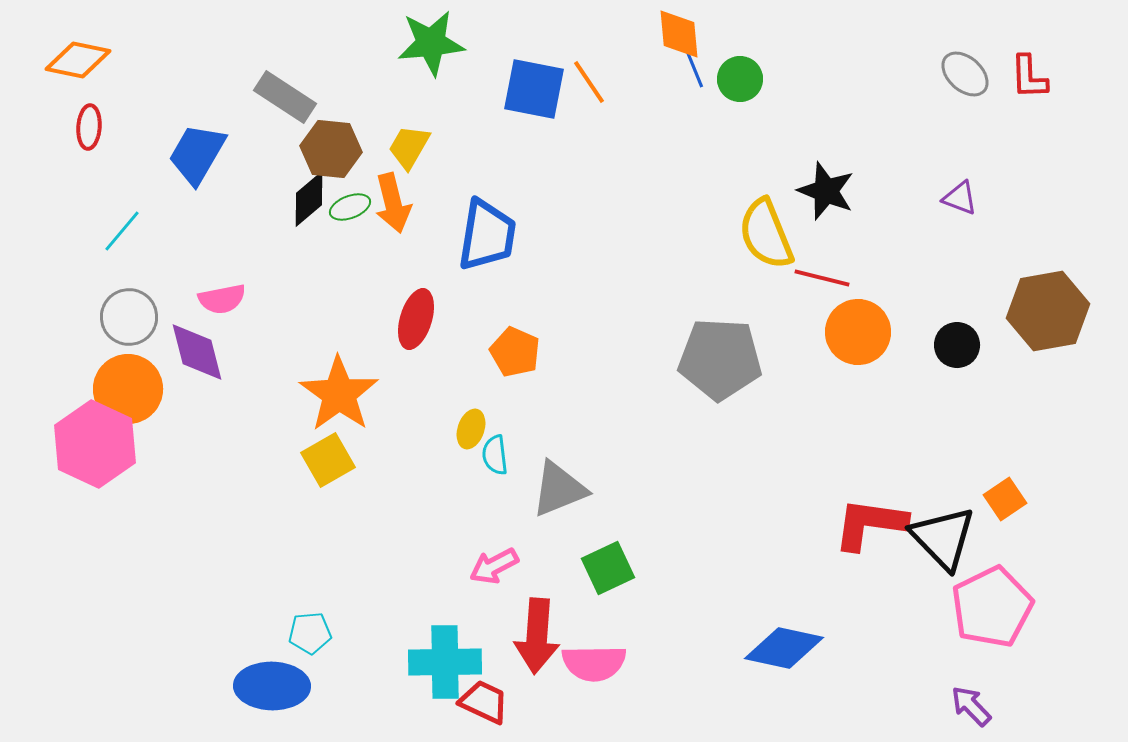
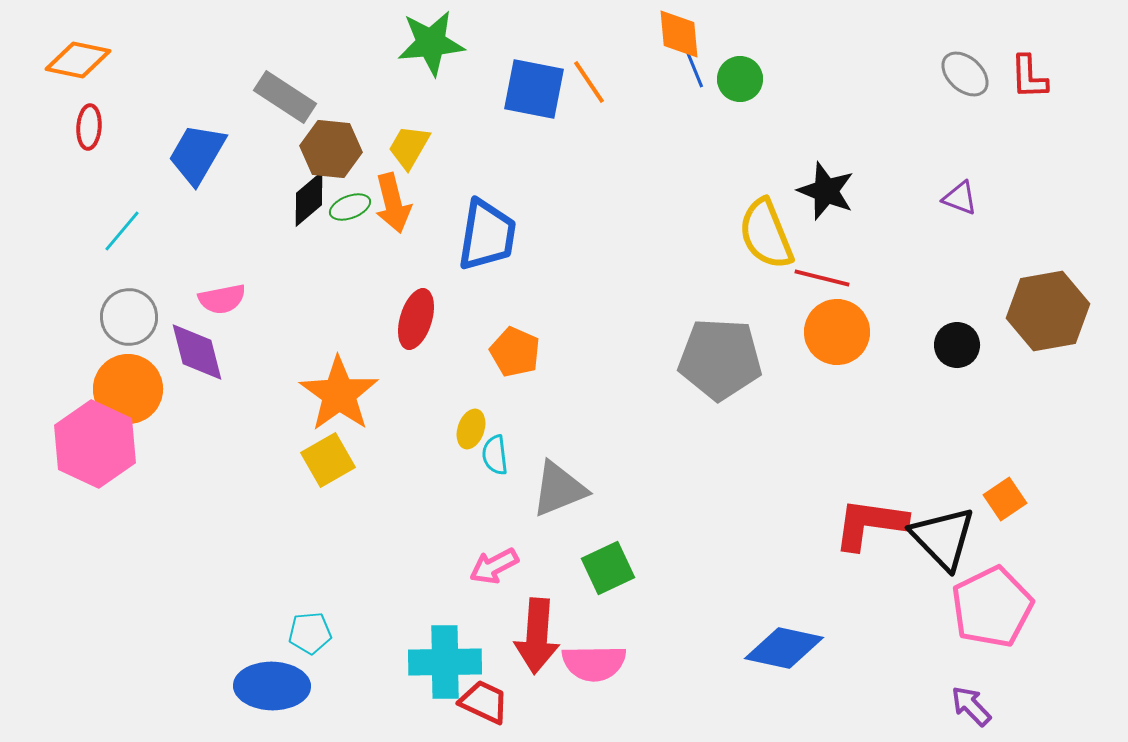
orange circle at (858, 332): moved 21 px left
